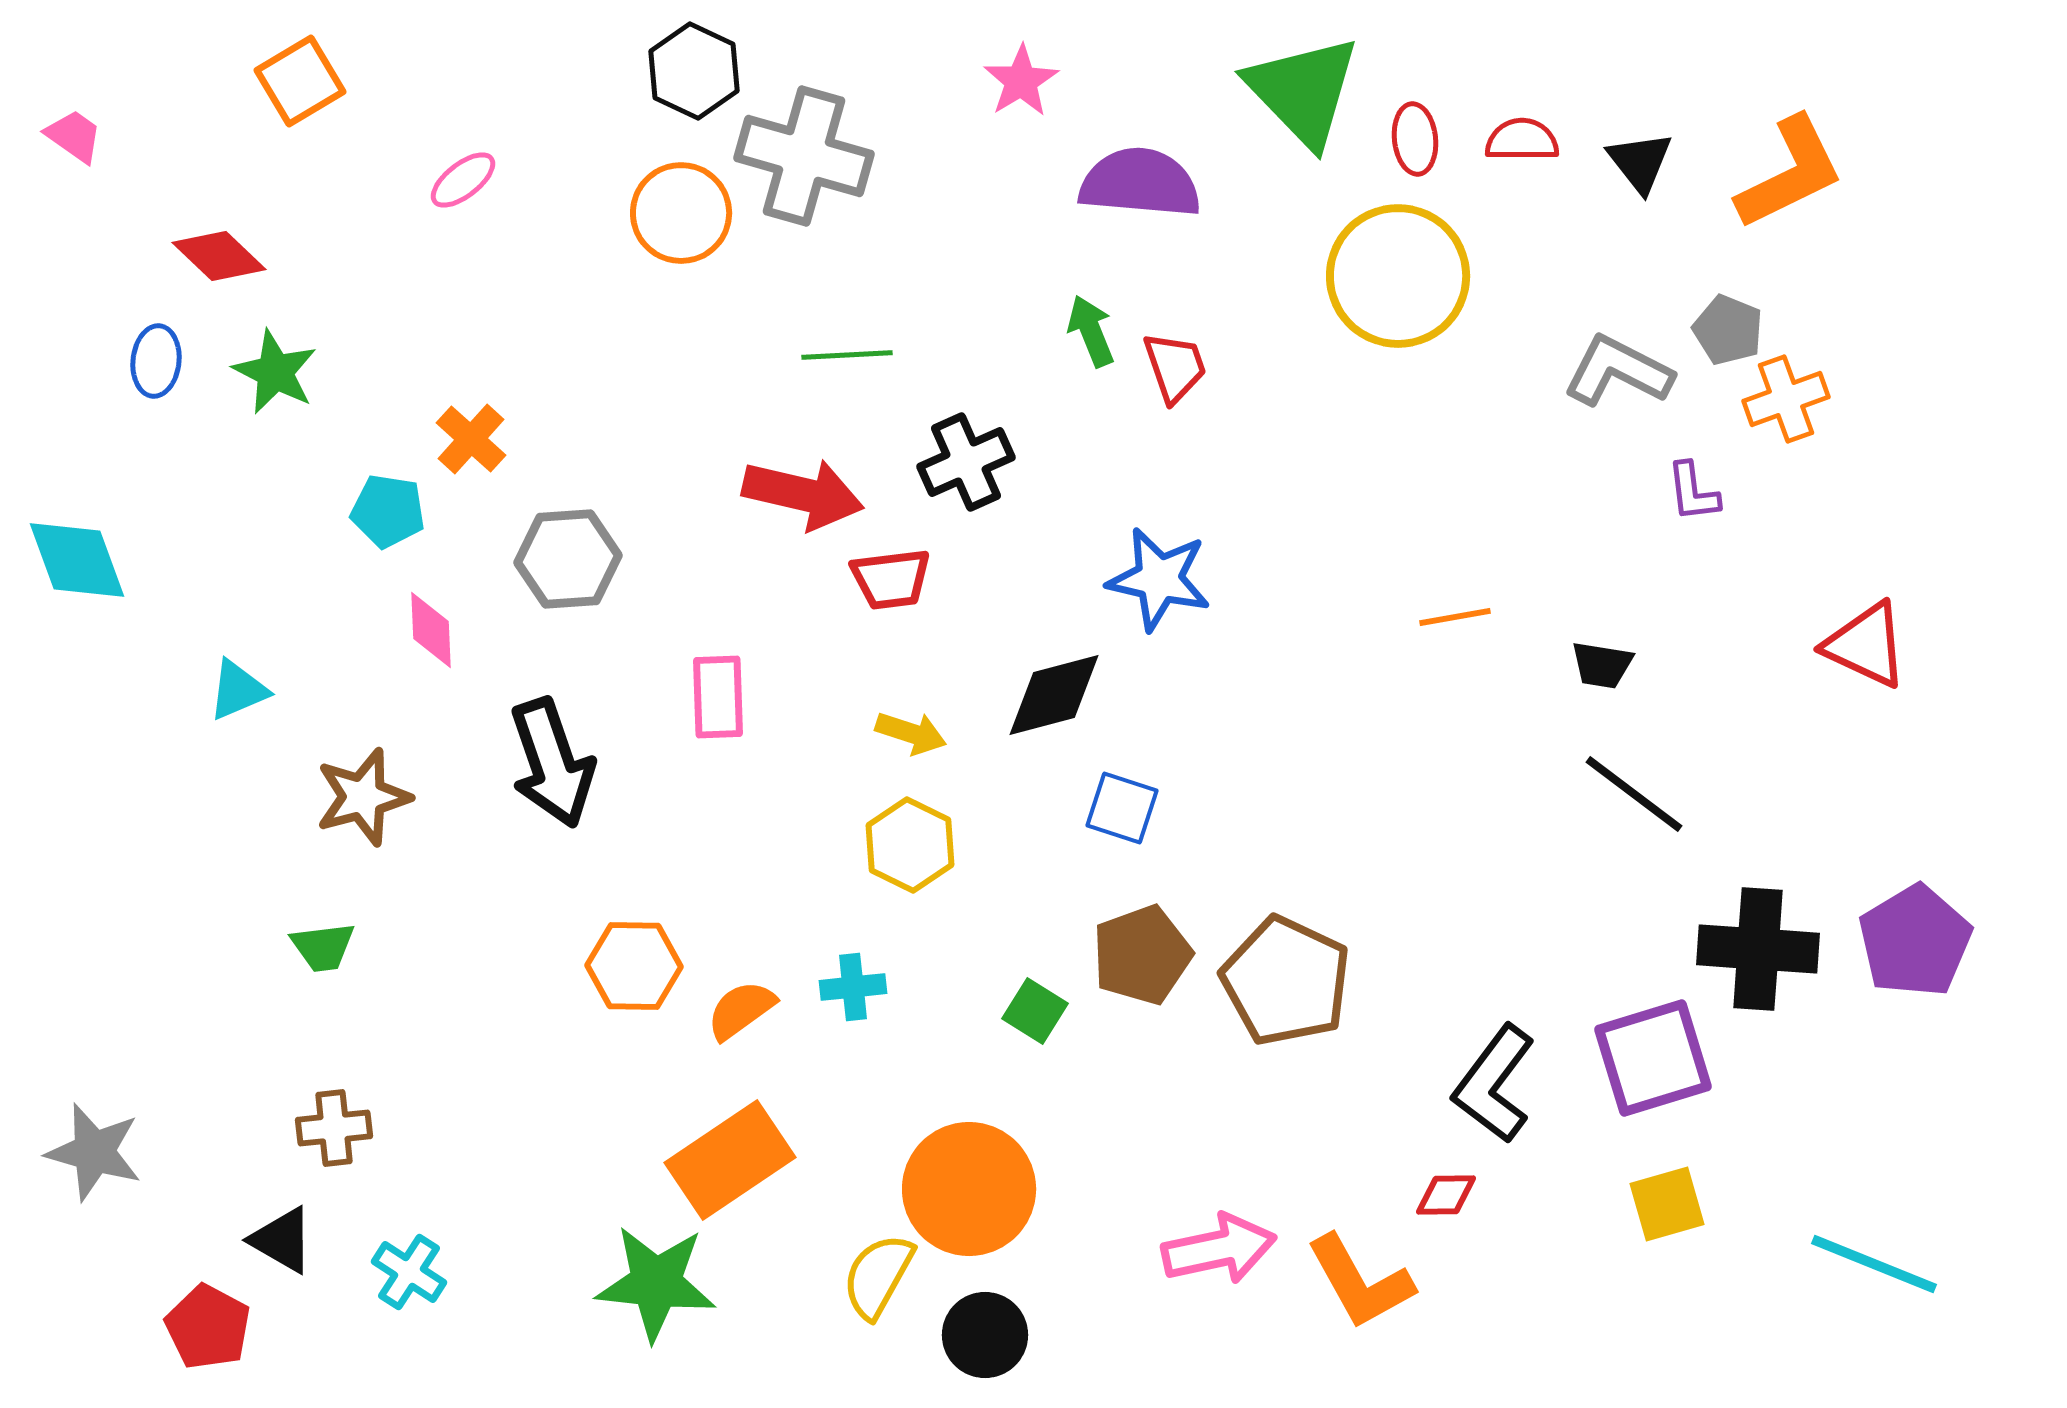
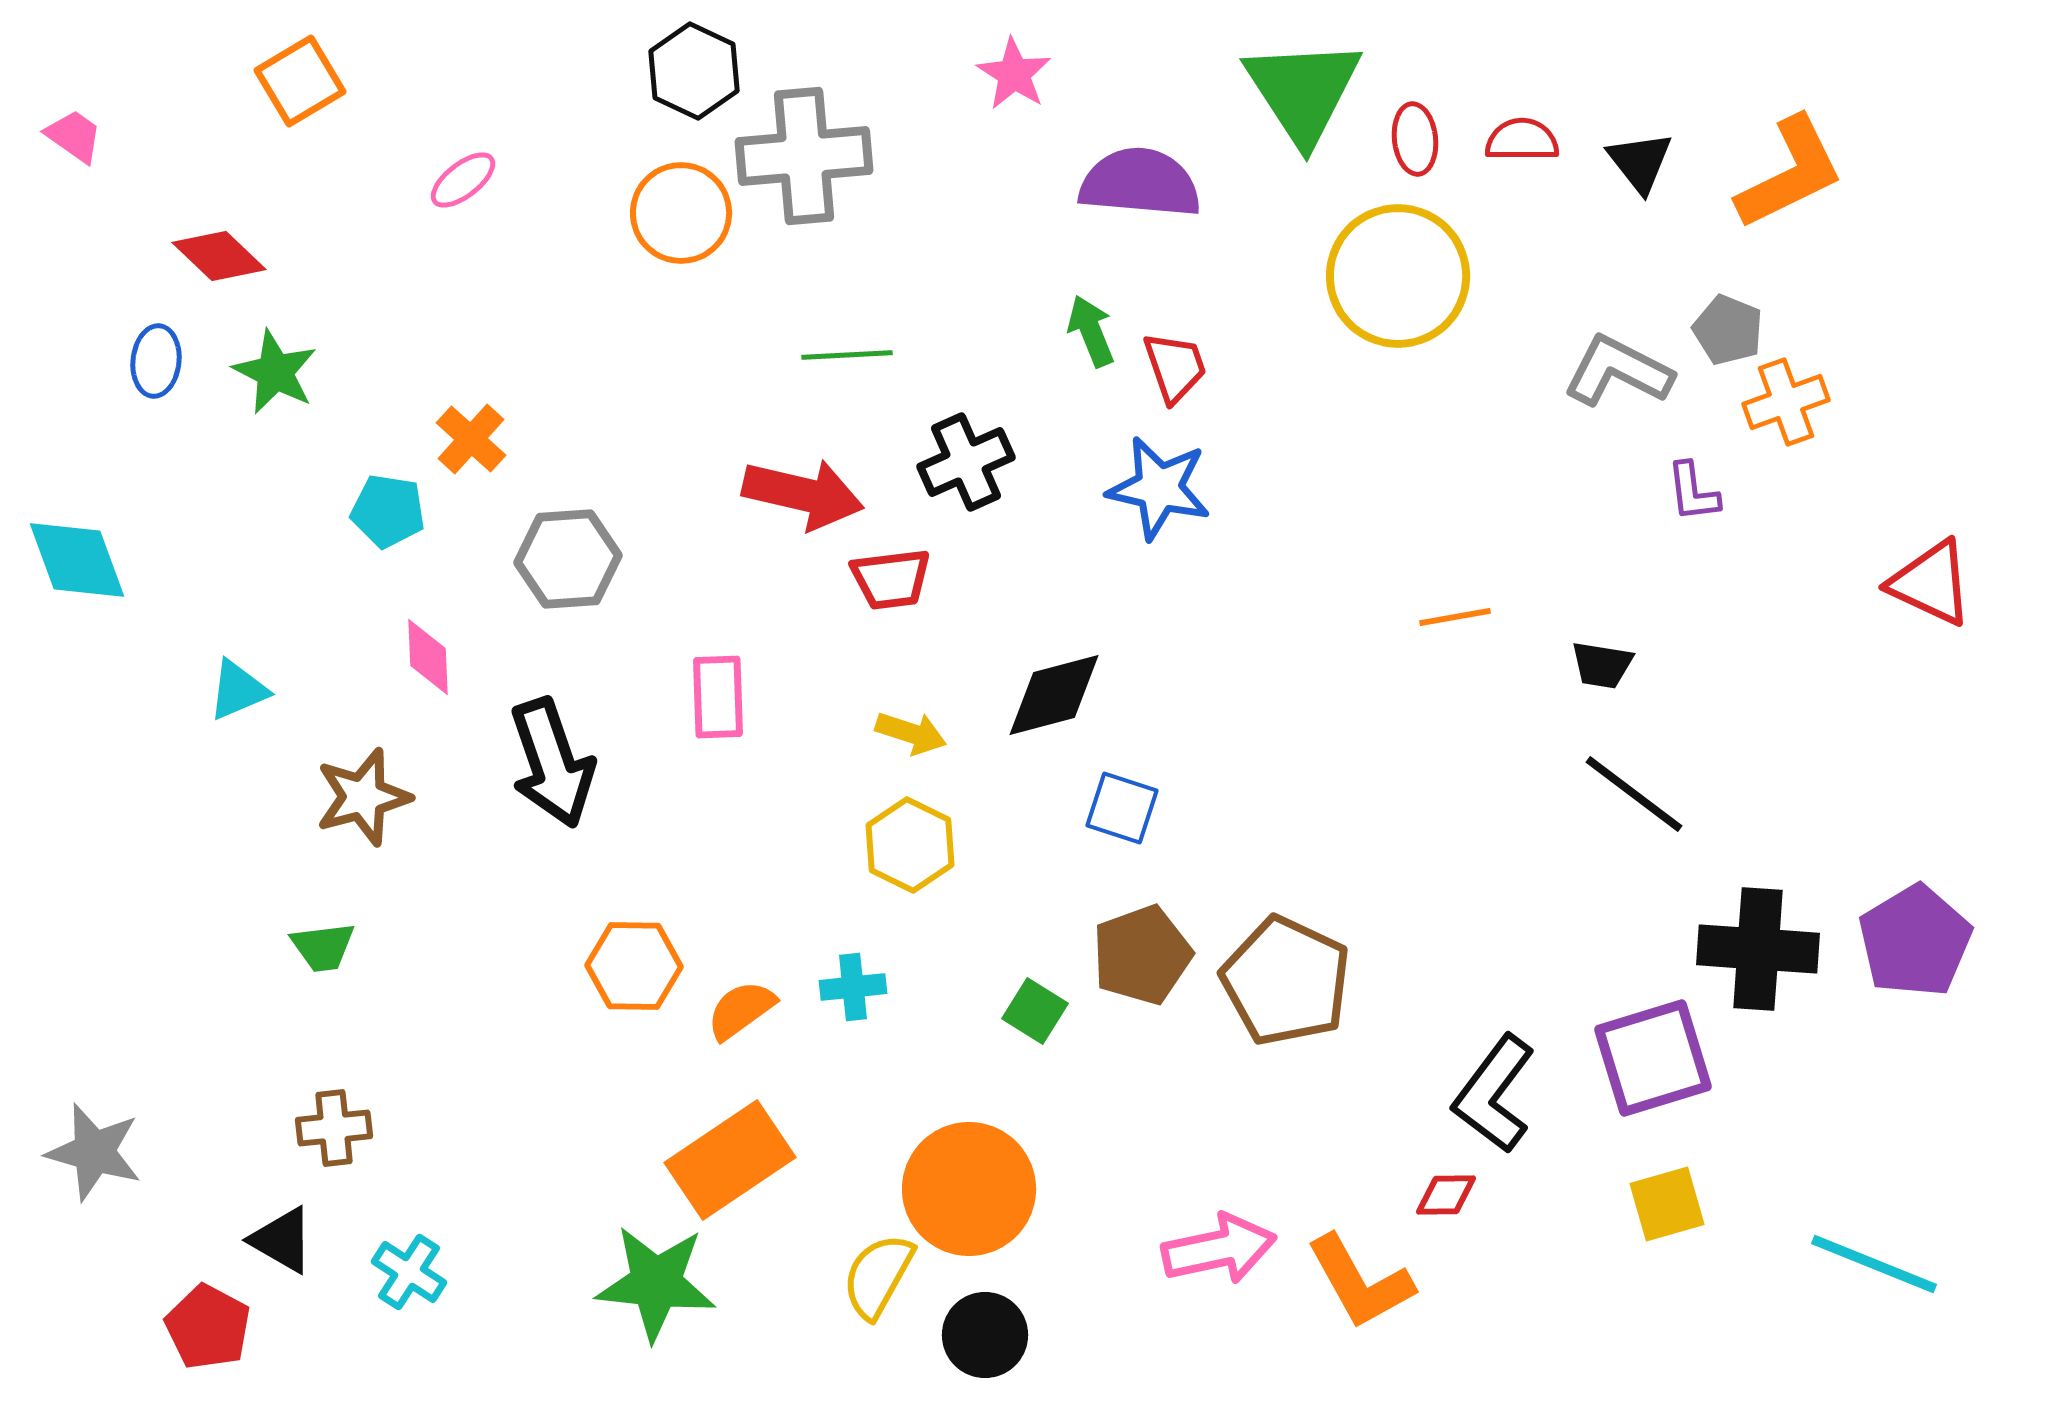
pink star at (1021, 81): moved 7 px left, 7 px up; rotated 8 degrees counterclockwise
green triangle at (1303, 91): rotated 11 degrees clockwise
gray cross at (804, 156): rotated 21 degrees counterclockwise
orange cross at (1786, 399): moved 3 px down
blue star at (1159, 579): moved 91 px up
pink diamond at (431, 630): moved 3 px left, 27 px down
red triangle at (1866, 645): moved 65 px right, 62 px up
black L-shape at (1494, 1084): moved 10 px down
